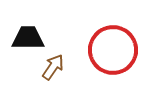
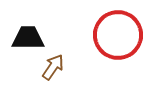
red circle: moved 5 px right, 15 px up
